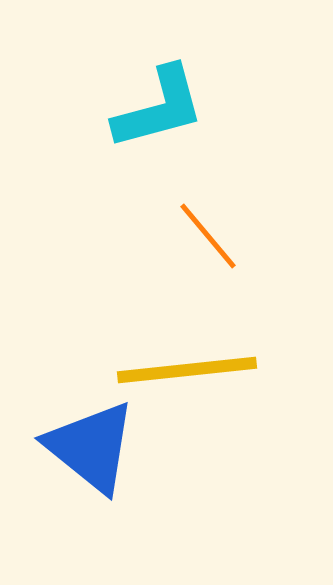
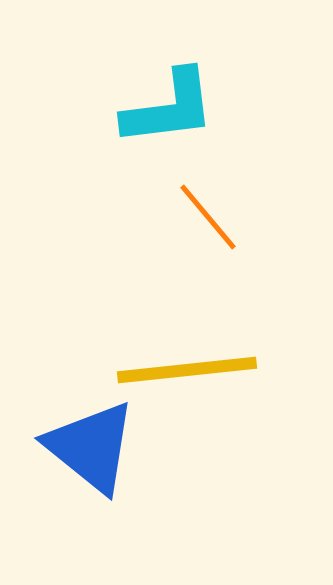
cyan L-shape: moved 10 px right; rotated 8 degrees clockwise
orange line: moved 19 px up
